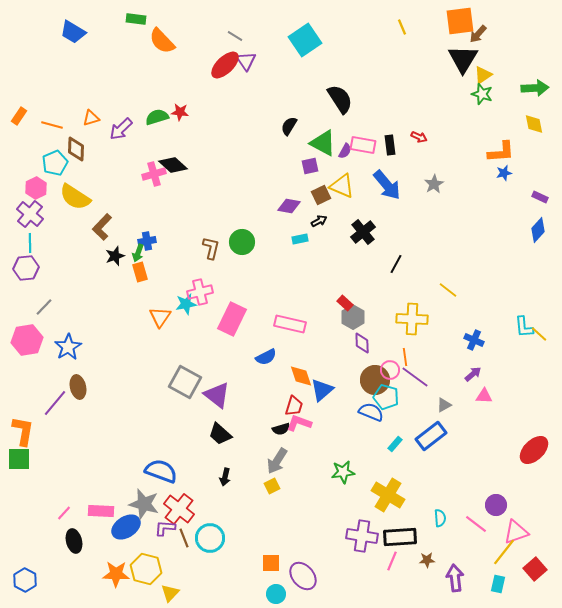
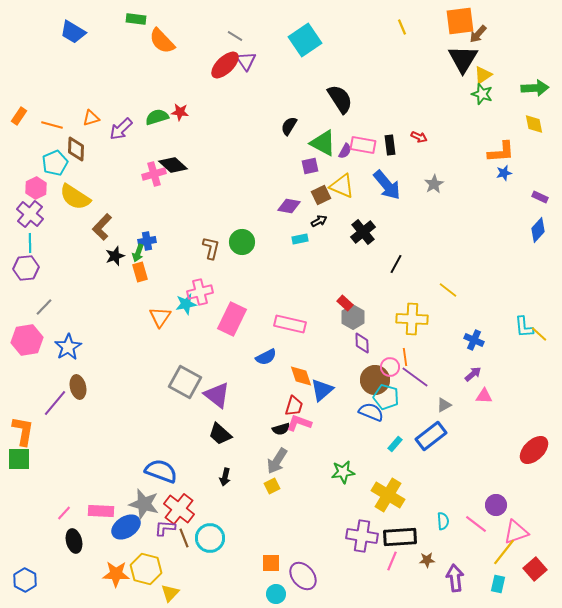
pink circle at (390, 370): moved 3 px up
cyan semicircle at (440, 518): moved 3 px right, 3 px down
